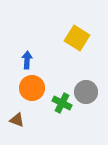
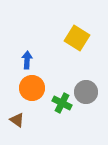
brown triangle: rotated 14 degrees clockwise
